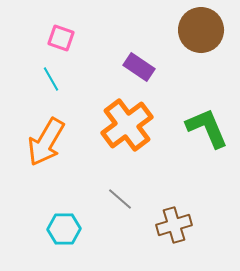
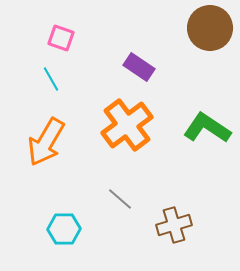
brown circle: moved 9 px right, 2 px up
green L-shape: rotated 33 degrees counterclockwise
